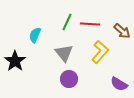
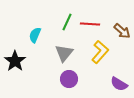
gray triangle: rotated 18 degrees clockwise
